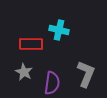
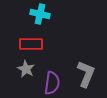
cyan cross: moved 19 px left, 16 px up
gray star: moved 2 px right, 3 px up
